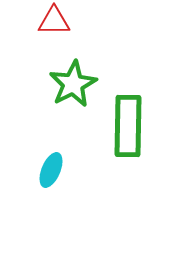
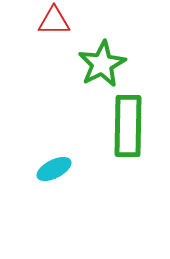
green star: moved 29 px right, 20 px up
cyan ellipse: moved 3 px right, 1 px up; rotated 40 degrees clockwise
